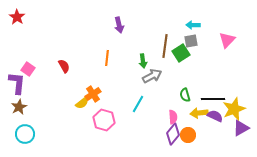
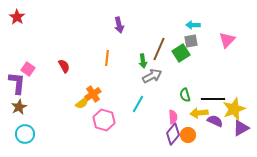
brown line: moved 6 px left, 3 px down; rotated 15 degrees clockwise
purple semicircle: moved 5 px down
